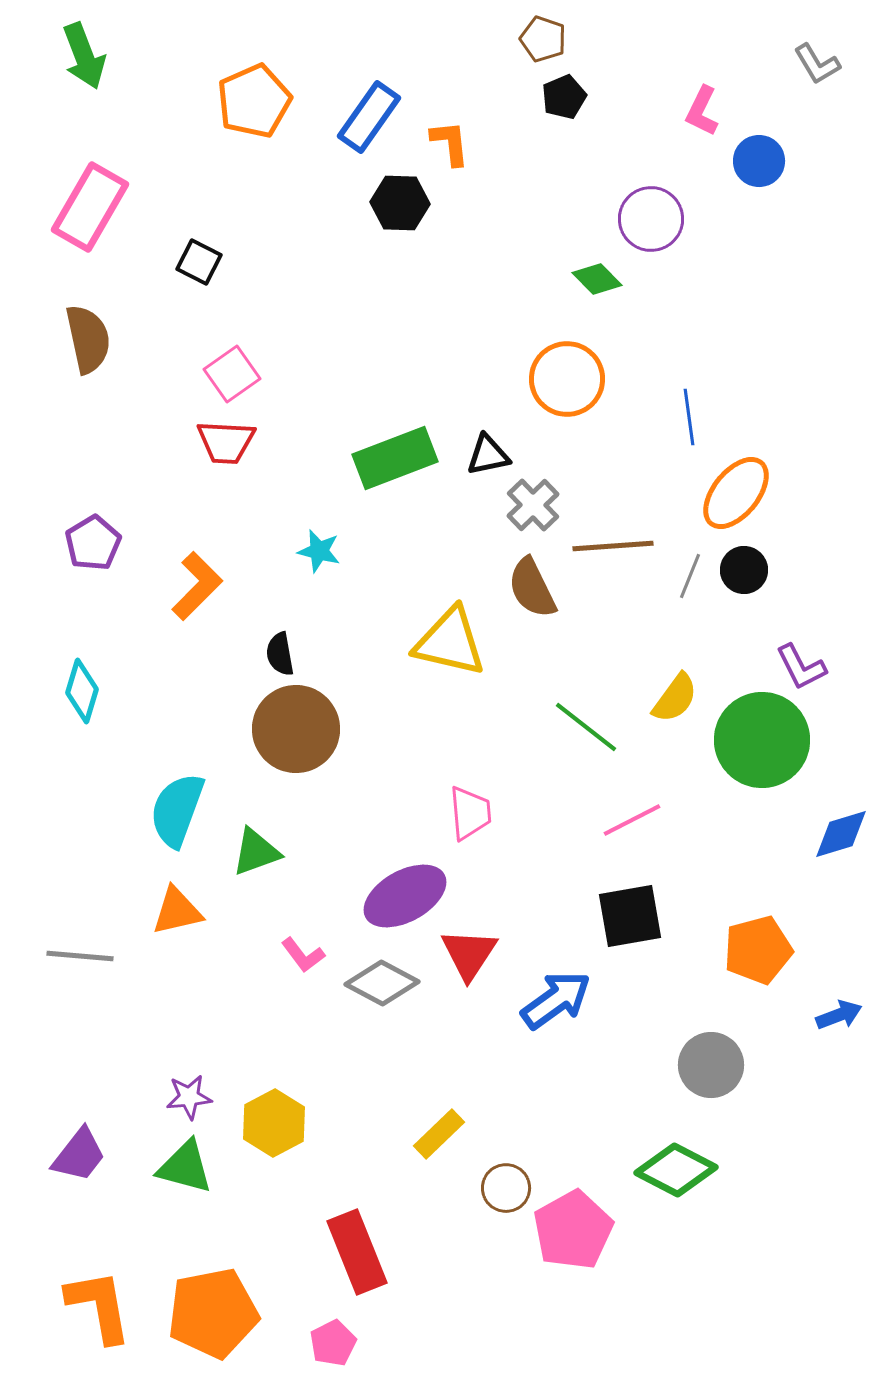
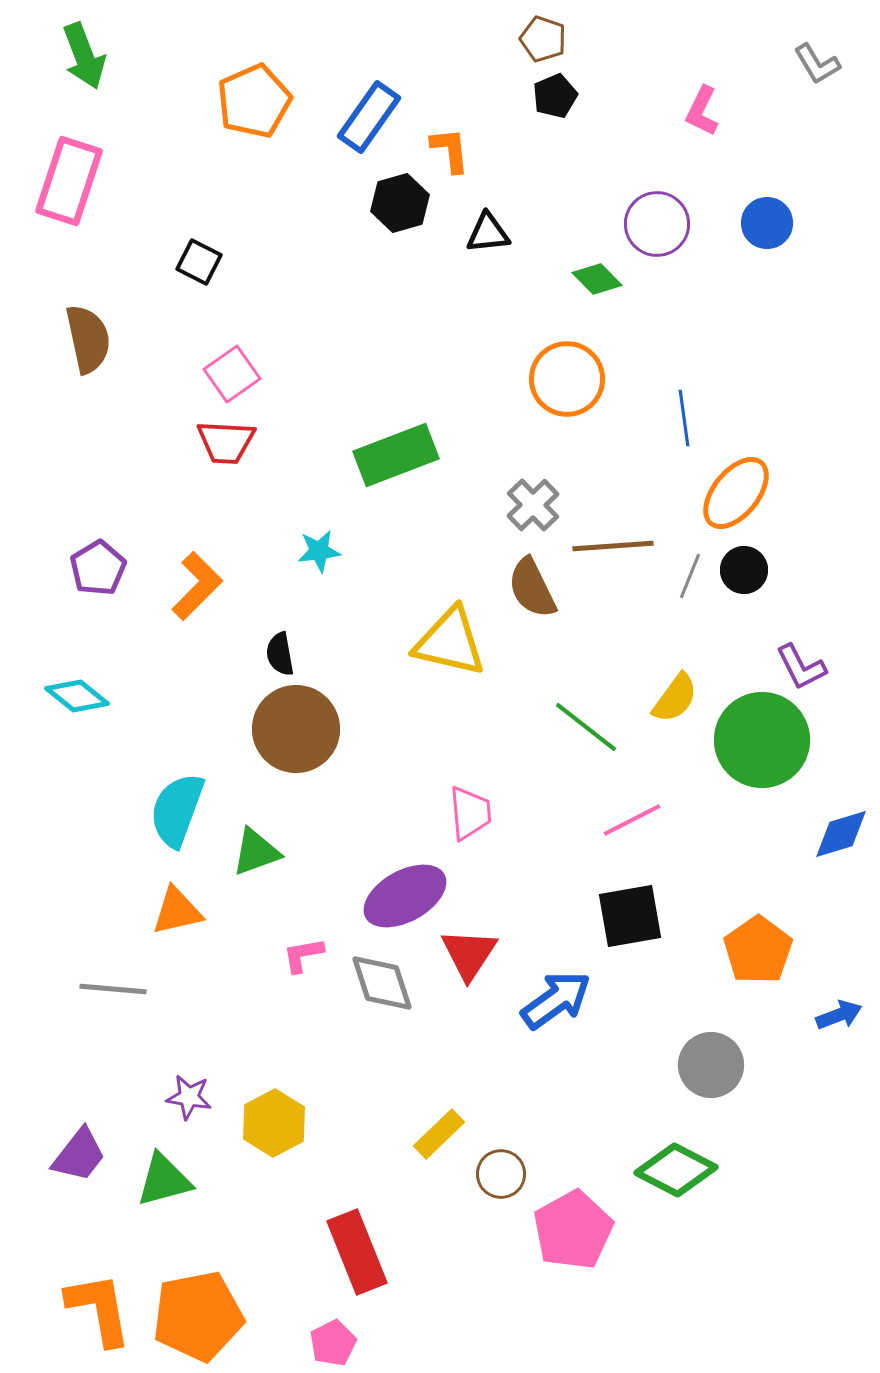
black pentagon at (564, 97): moved 9 px left, 1 px up
orange L-shape at (450, 143): moved 7 px down
blue circle at (759, 161): moved 8 px right, 62 px down
black hexagon at (400, 203): rotated 18 degrees counterclockwise
pink rectangle at (90, 207): moved 21 px left, 26 px up; rotated 12 degrees counterclockwise
purple circle at (651, 219): moved 6 px right, 5 px down
blue line at (689, 417): moved 5 px left, 1 px down
black triangle at (488, 455): moved 222 px up; rotated 6 degrees clockwise
green rectangle at (395, 458): moved 1 px right, 3 px up
purple pentagon at (93, 543): moved 5 px right, 25 px down
cyan star at (319, 551): rotated 21 degrees counterclockwise
cyan diamond at (82, 691): moved 5 px left, 5 px down; rotated 68 degrees counterclockwise
orange pentagon at (758, 950): rotated 20 degrees counterclockwise
pink L-shape at (303, 955): rotated 117 degrees clockwise
gray line at (80, 956): moved 33 px right, 33 px down
gray diamond at (382, 983): rotated 44 degrees clockwise
purple star at (189, 1097): rotated 15 degrees clockwise
green triangle at (185, 1167): moved 21 px left, 13 px down; rotated 30 degrees counterclockwise
brown circle at (506, 1188): moved 5 px left, 14 px up
orange L-shape at (99, 1306): moved 3 px down
orange pentagon at (213, 1313): moved 15 px left, 3 px down
